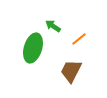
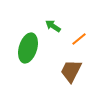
green ellipse: moved 5 px left
